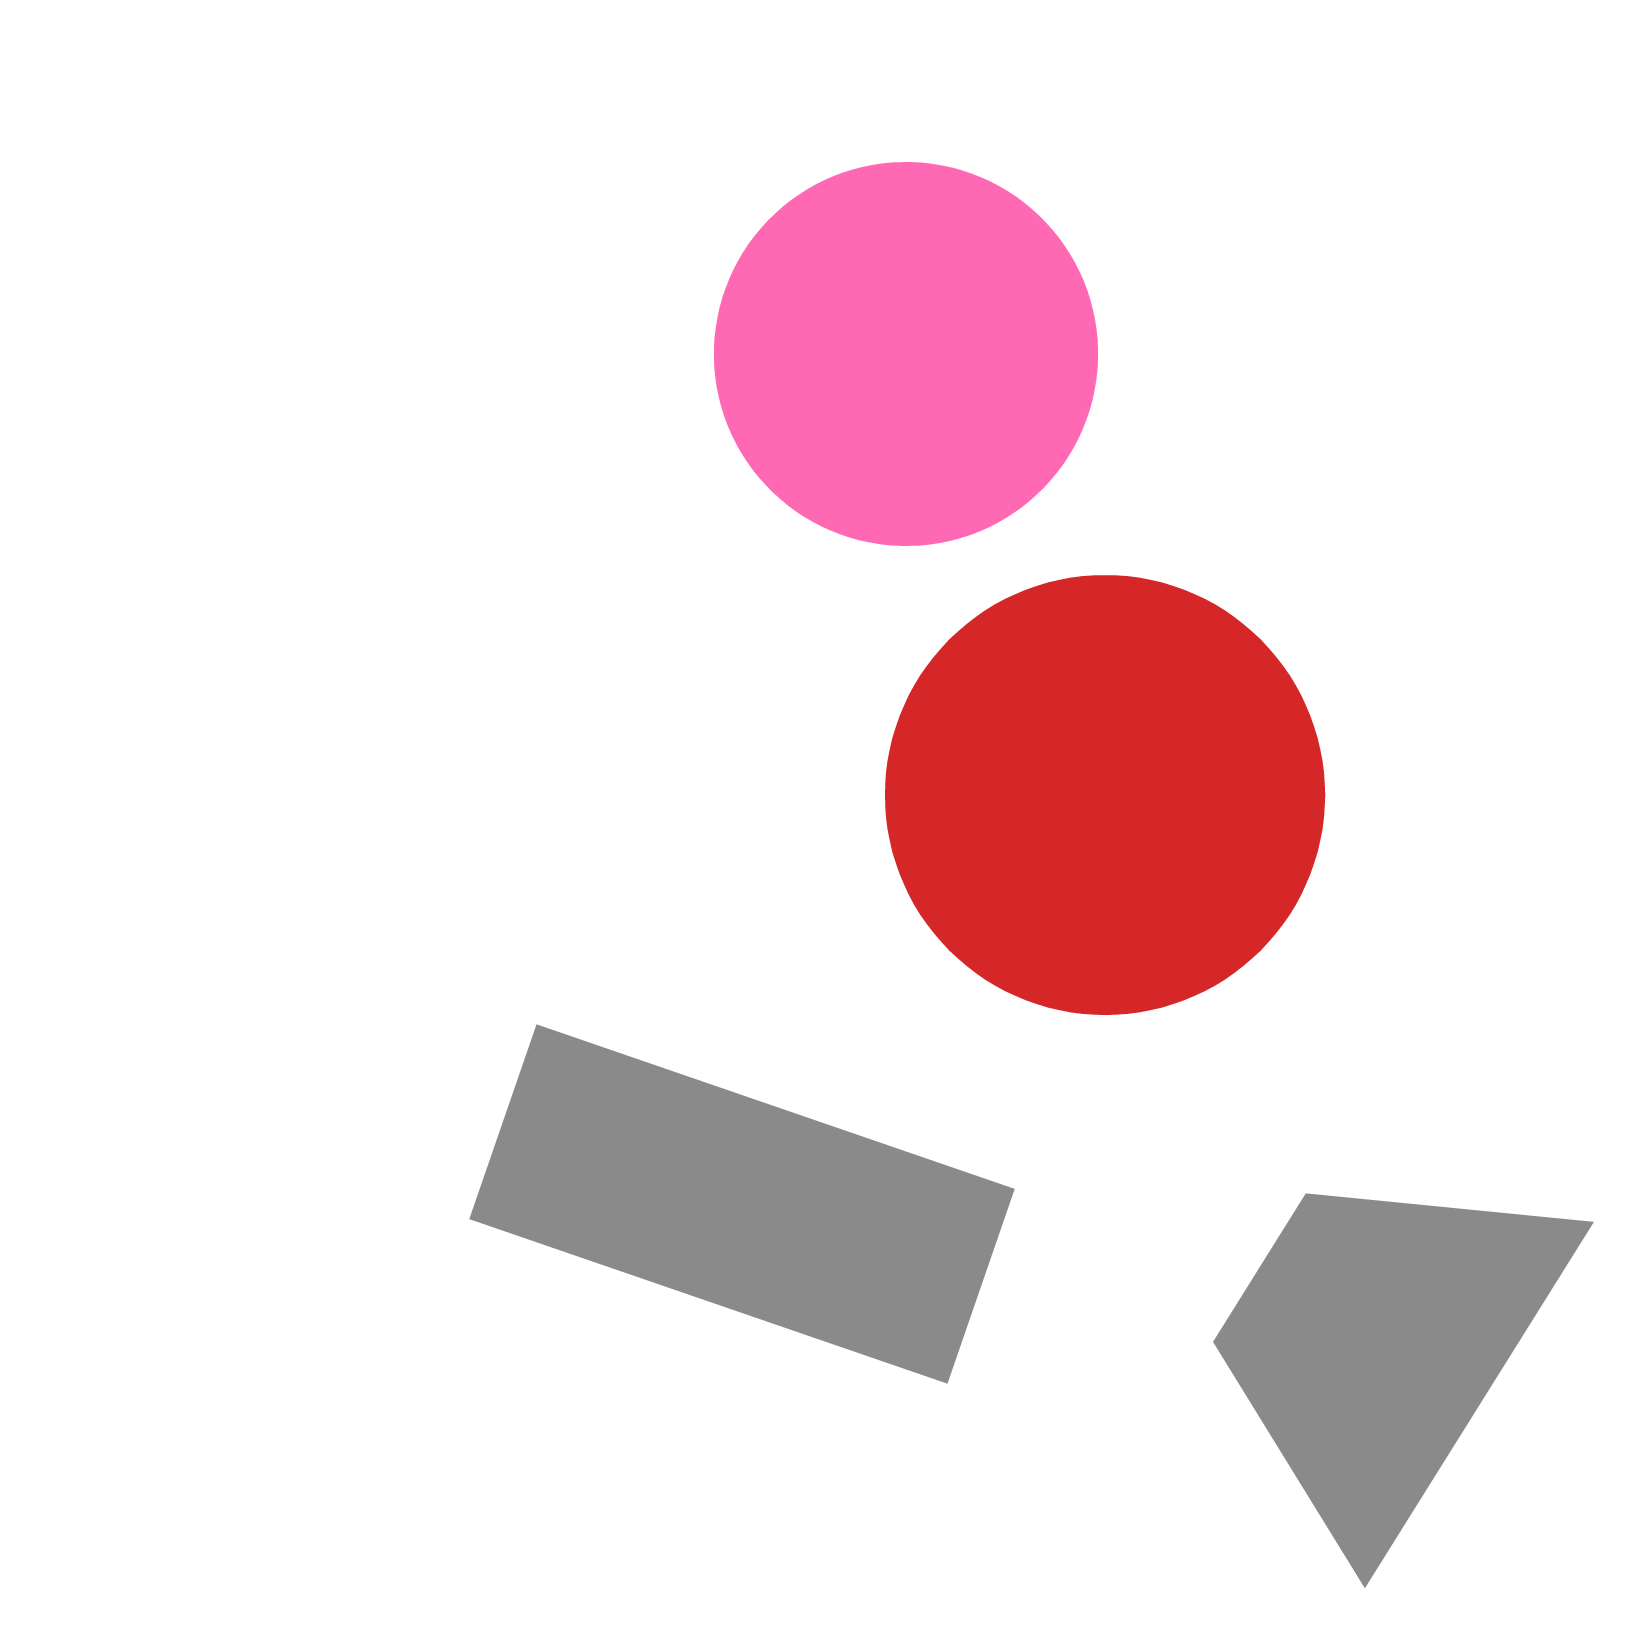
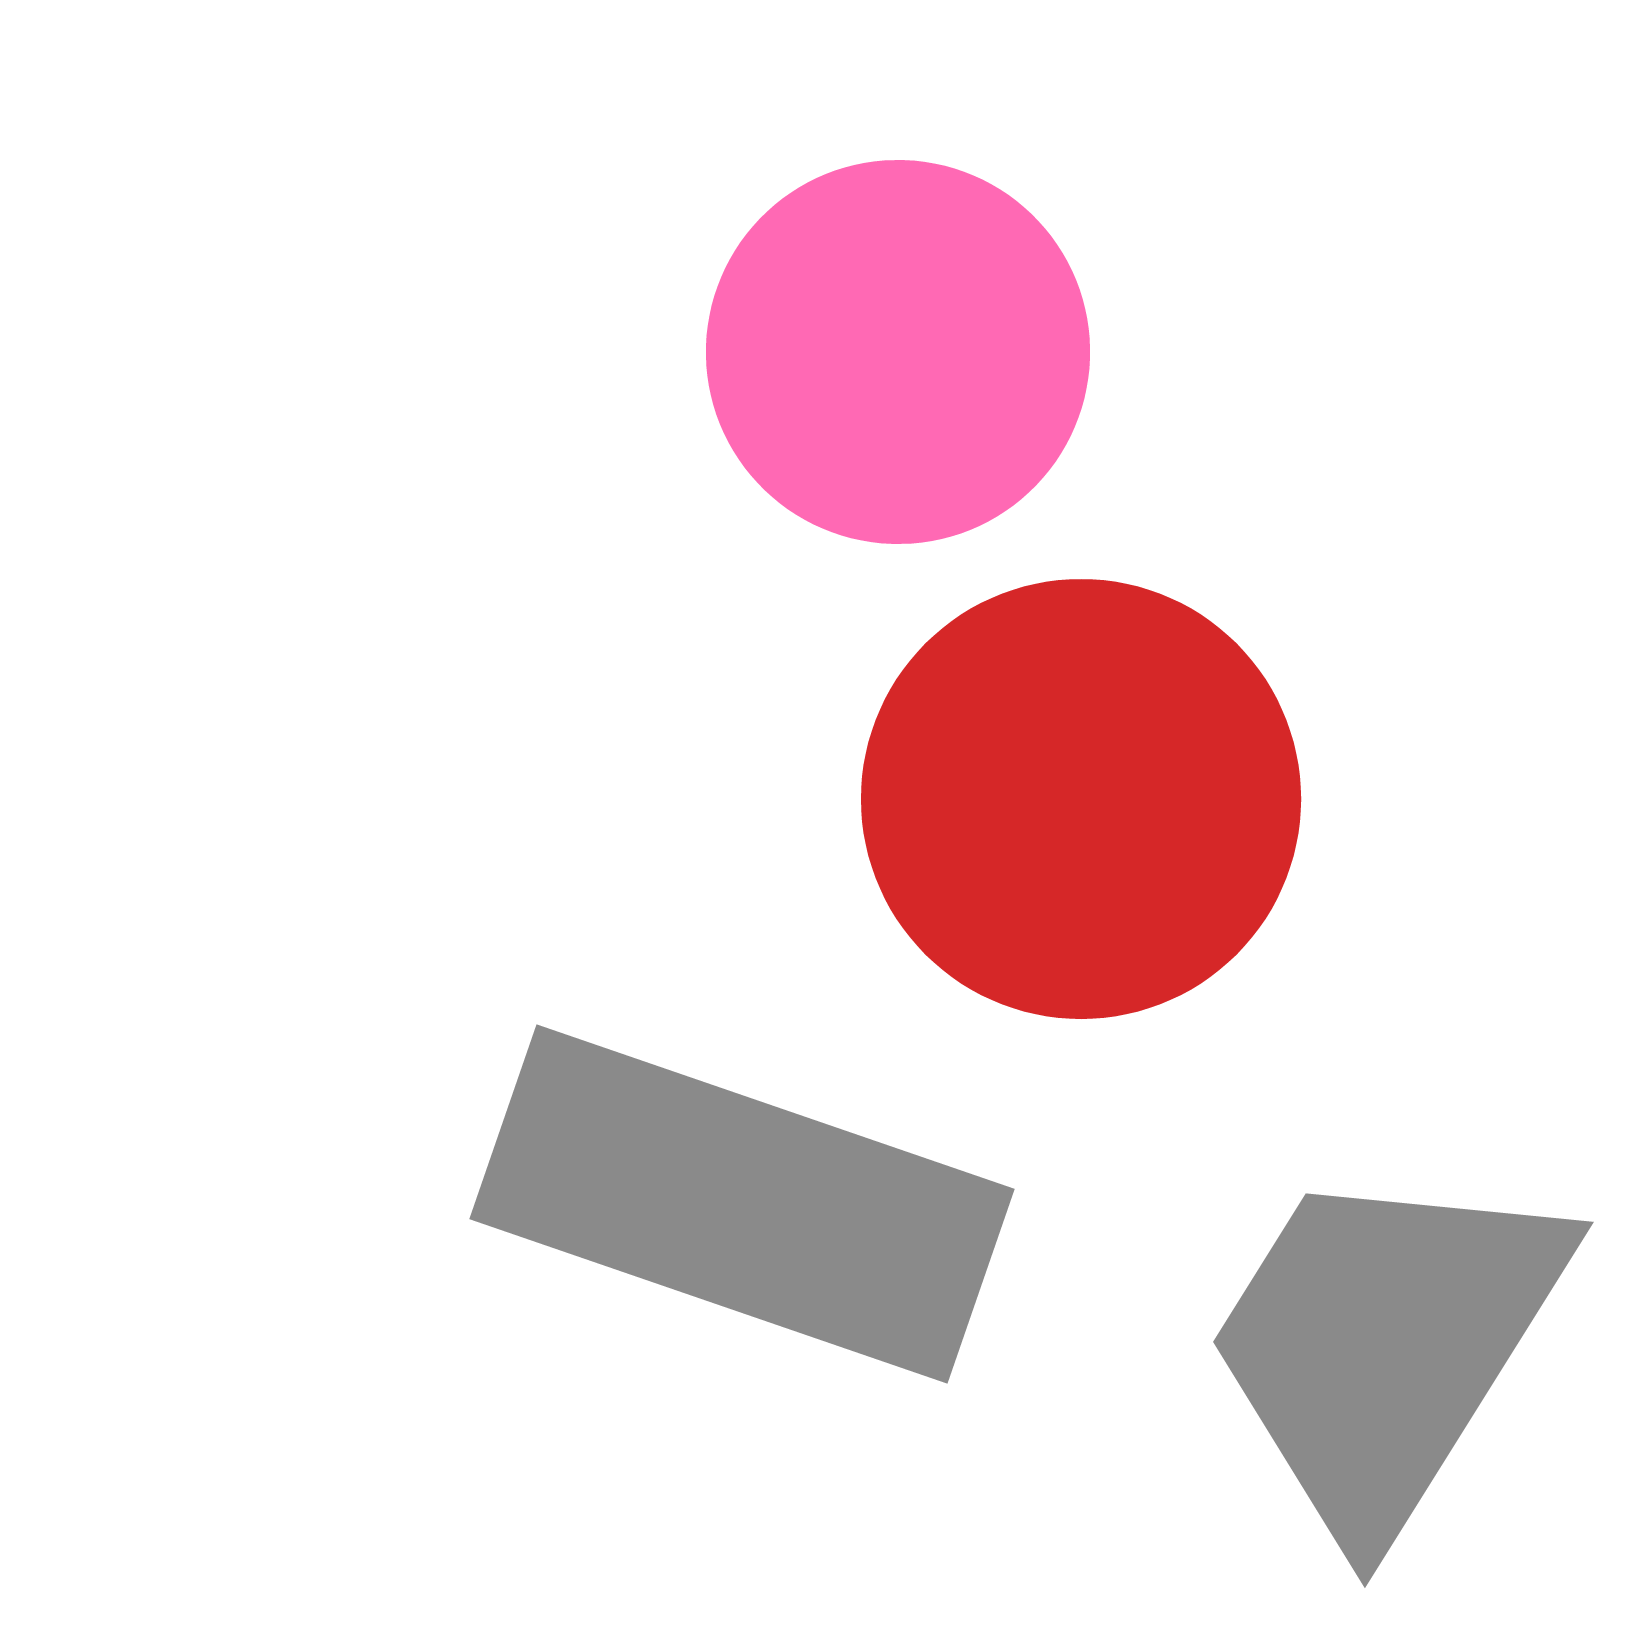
pink circle: moved 8 px left, 2 px up
red circle: moved 24 px left, 4 px down
